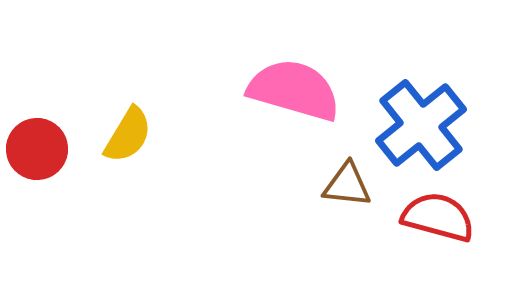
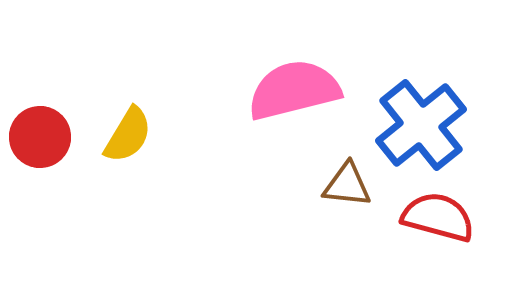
pink semicircle: rotated 30 degrees counterclockwise
red circle: moved 3 px right, 12 px up
